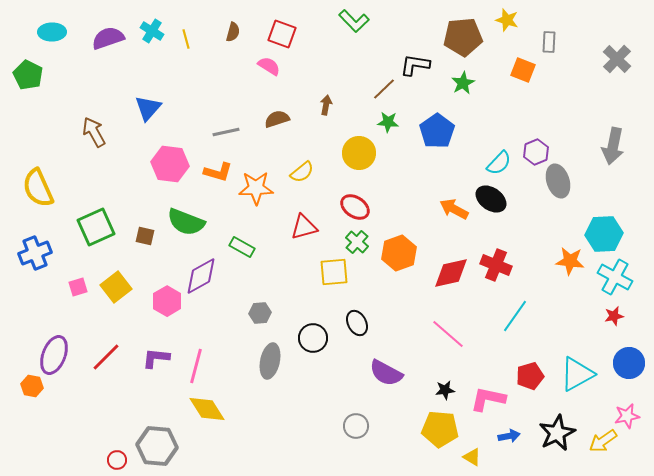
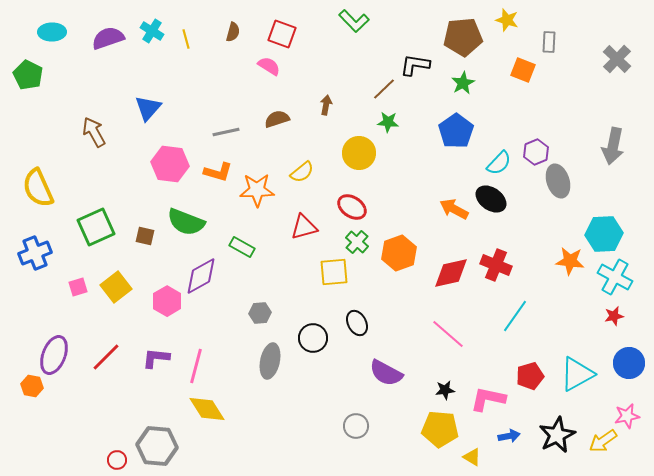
blue pentagon at (437, 131): moved 19 px right
orange star at (256, 188): moved 1 px right, 2 px down
red ellipse at (355, 207): moved 3 px left
black star at (557, 433): moved 2 px down
